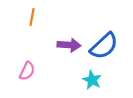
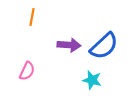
cyan star: rotated 12 degrees counterclockwise
